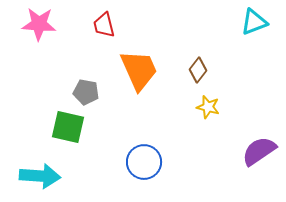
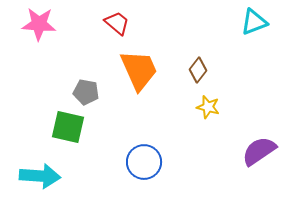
red trapezoid: moved 13 px right, 2 px up; rotated 144 degrees clockwise
